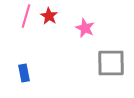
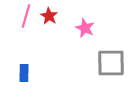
blue rectangle: rotated 12 degrees clockwise
